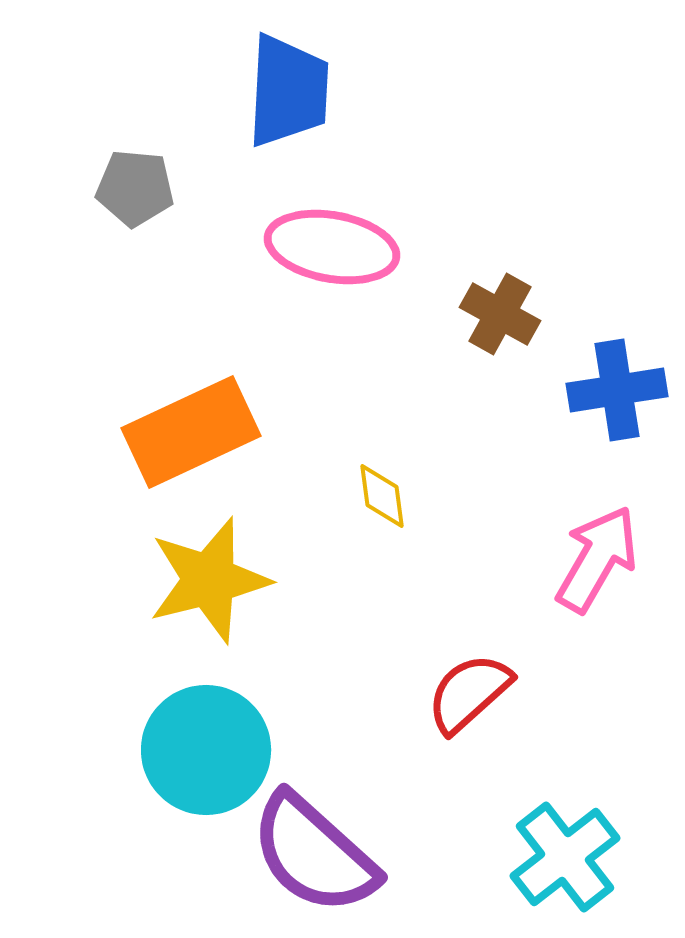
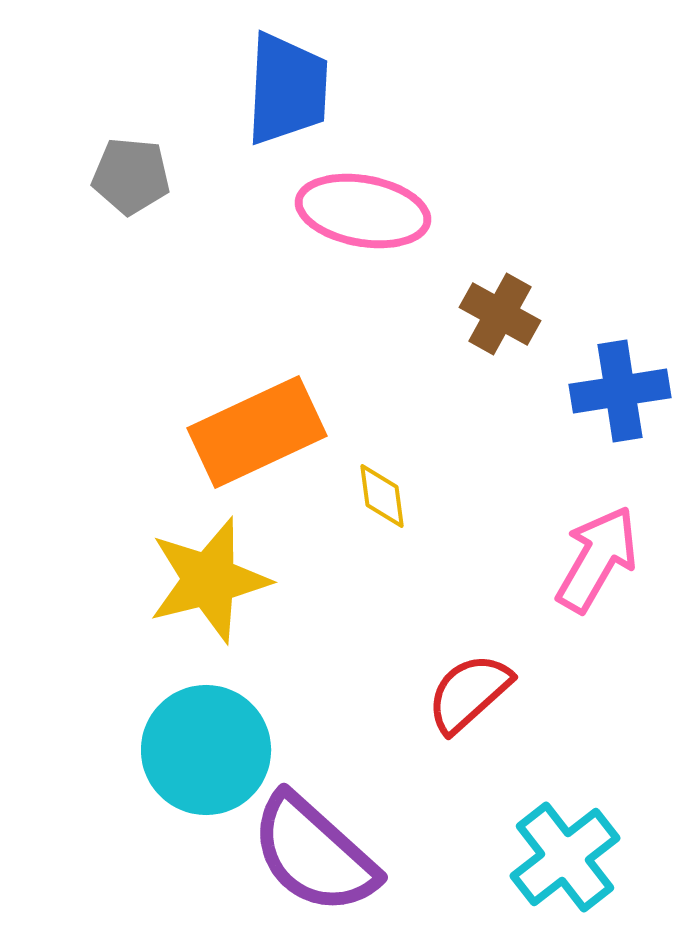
blue trapezoid: moved 1 px left, 2 px up
gray pentagon: moved 4 px left, 12 px up
pink ellipse: moved 31 px right, 36 px up
blue cross: moved 3 px right, 1 px down
orange rectangle: moved 66 px right
